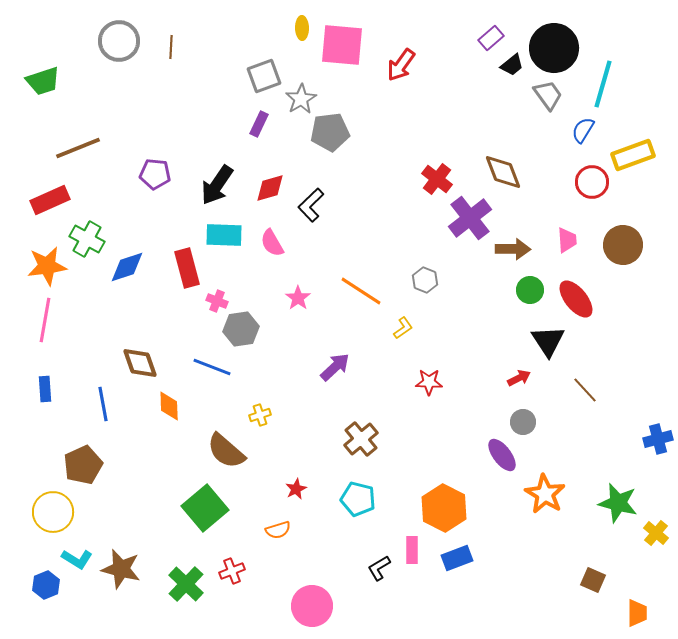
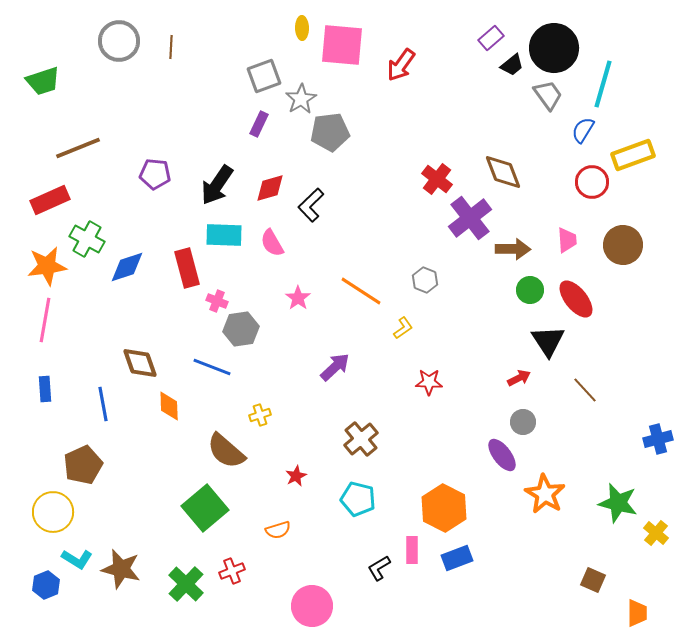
red star at (296, 489): moved 13 px up
